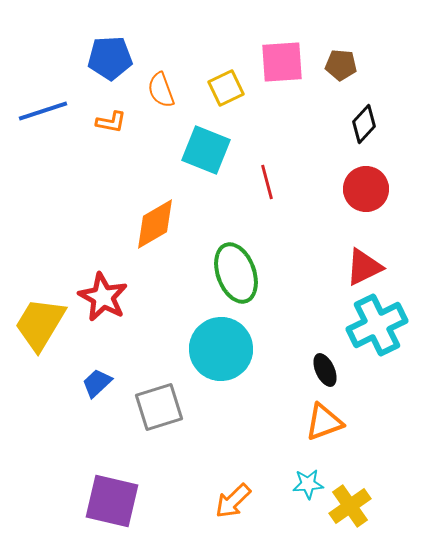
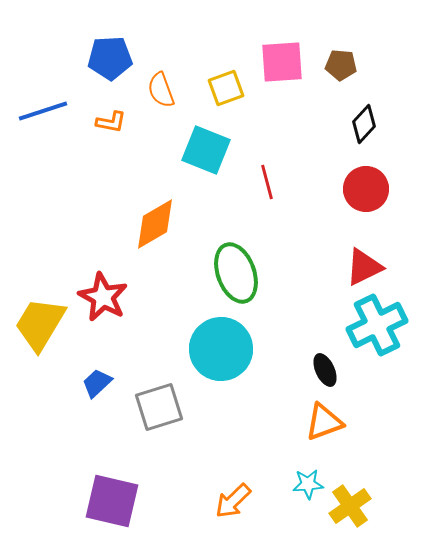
yellow square: rotated 6 degrees clockwise
